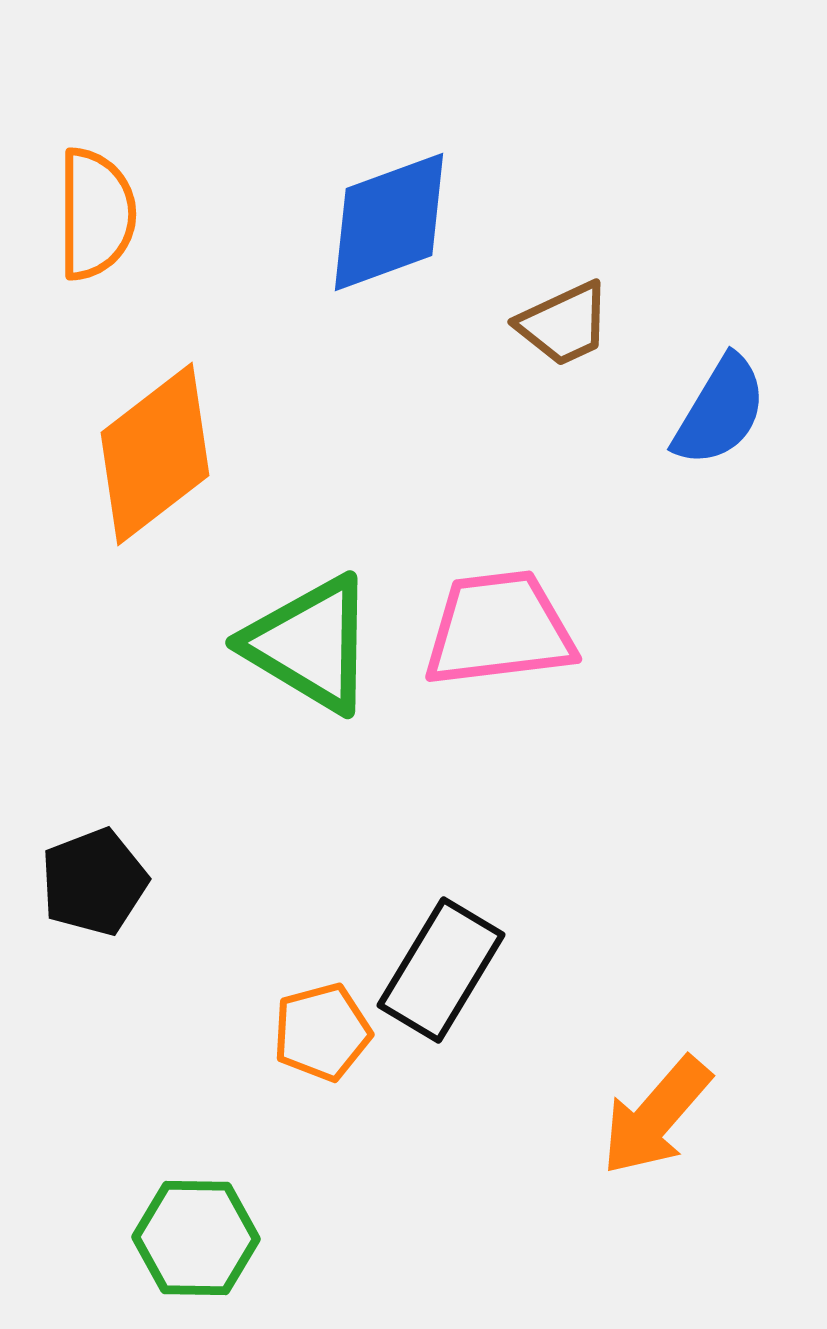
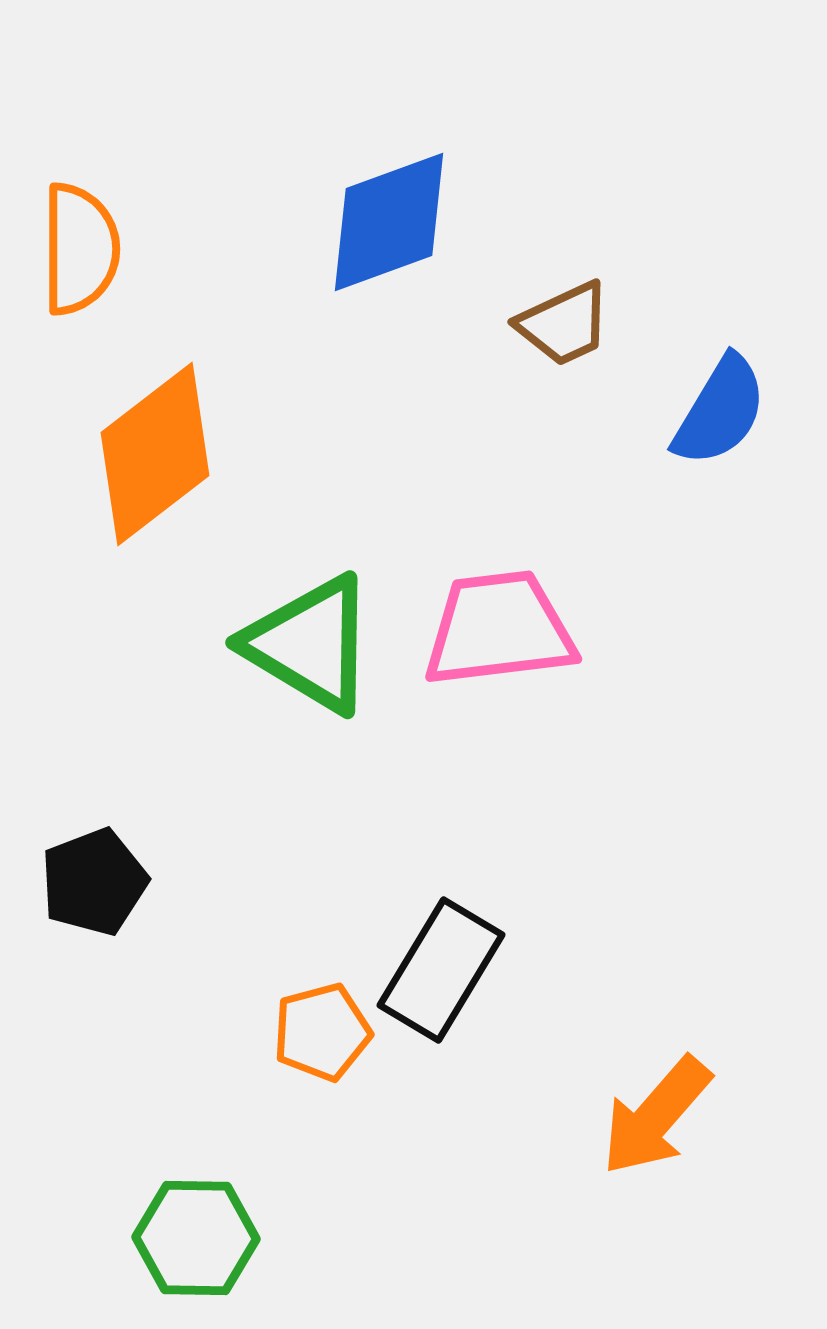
orange semicircle: moved 16 px left, 35 px down
